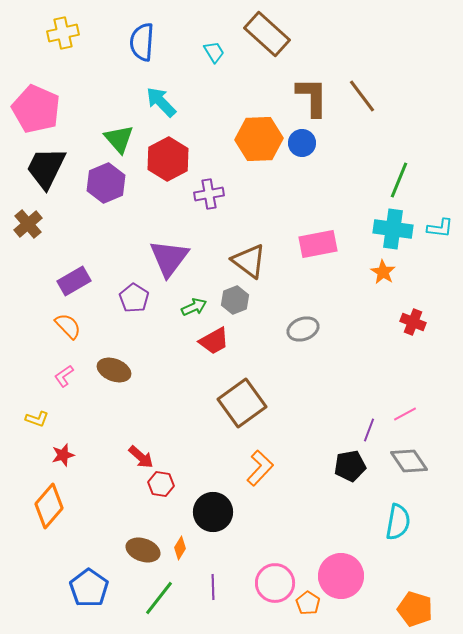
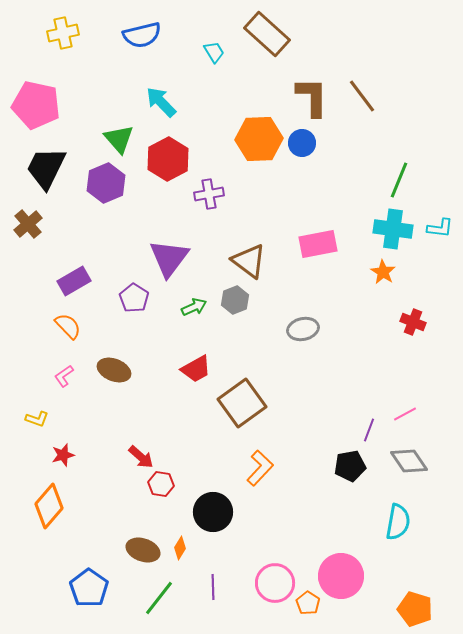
blue semicircle at (142, 42): moved 7 px up; rotated 108 degrees counterclockwise
pink pentagon at (36, 109): moved 4 px up; rotated 12 degrees counterclockwise
gray ellipse at (303, 329): rotated 8 degrees clockwise
red trapezoid at (214, 341): moved 18 px left, 28 px down
